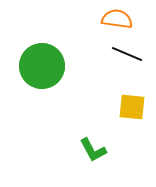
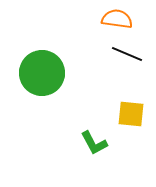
green circle: moved 7 px down
yellow square: moved 1 px left, 7 px down
green L-shape: moved 1 px right, 7 px up
